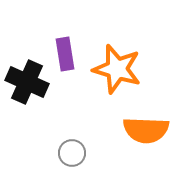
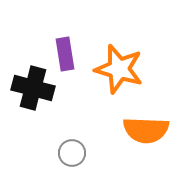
orange star: moved 2 px right
black cross: moved 6 px right, 6 px down; rotated 9 degrees counterclockwise
